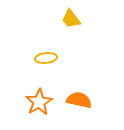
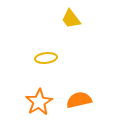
orange semicircle: rotated 25 degrees counterclockwise
